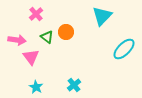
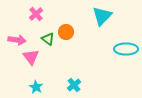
green triangle: moved 1 px right, 2 px down
cyan ellipse: moved 2 px right; rotated 45 degrees clockwise
